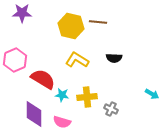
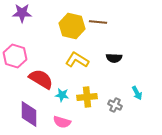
yellow hexagon: moved 1 px right
pink hexagon: moved 4 px up; rotated 20 degrees counterclockwise
red semicircle: moved 2 px left
cyan arrow: moved 15 px left, 1 px up; rotated 32 degrees clockwise
gray cross: moved 4 px right, 4 px up
purple diamond: moved 5 px left
